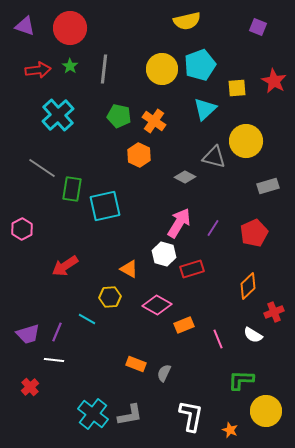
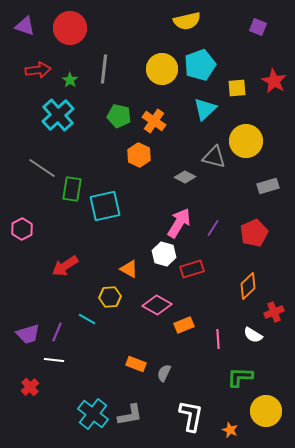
green star at (70, 66): moved 14 px down
pink line at (218, 339): rotated 18 degrees clockwise
green L-shape at (241, 380): moved 1 px left, 3 px up
